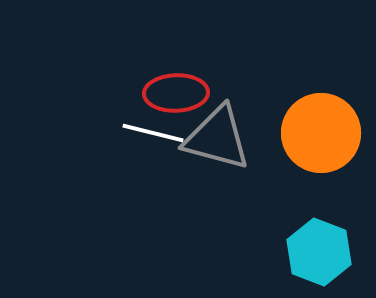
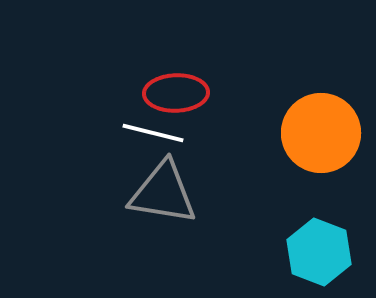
gray triangle: moved 54 px left, 55 px down; rotated 6 degrees counterclockwise
